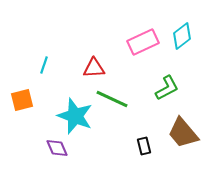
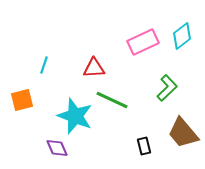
green L-shape: rotated 16 degrees counterclockwise
green line: moved 1 px down
